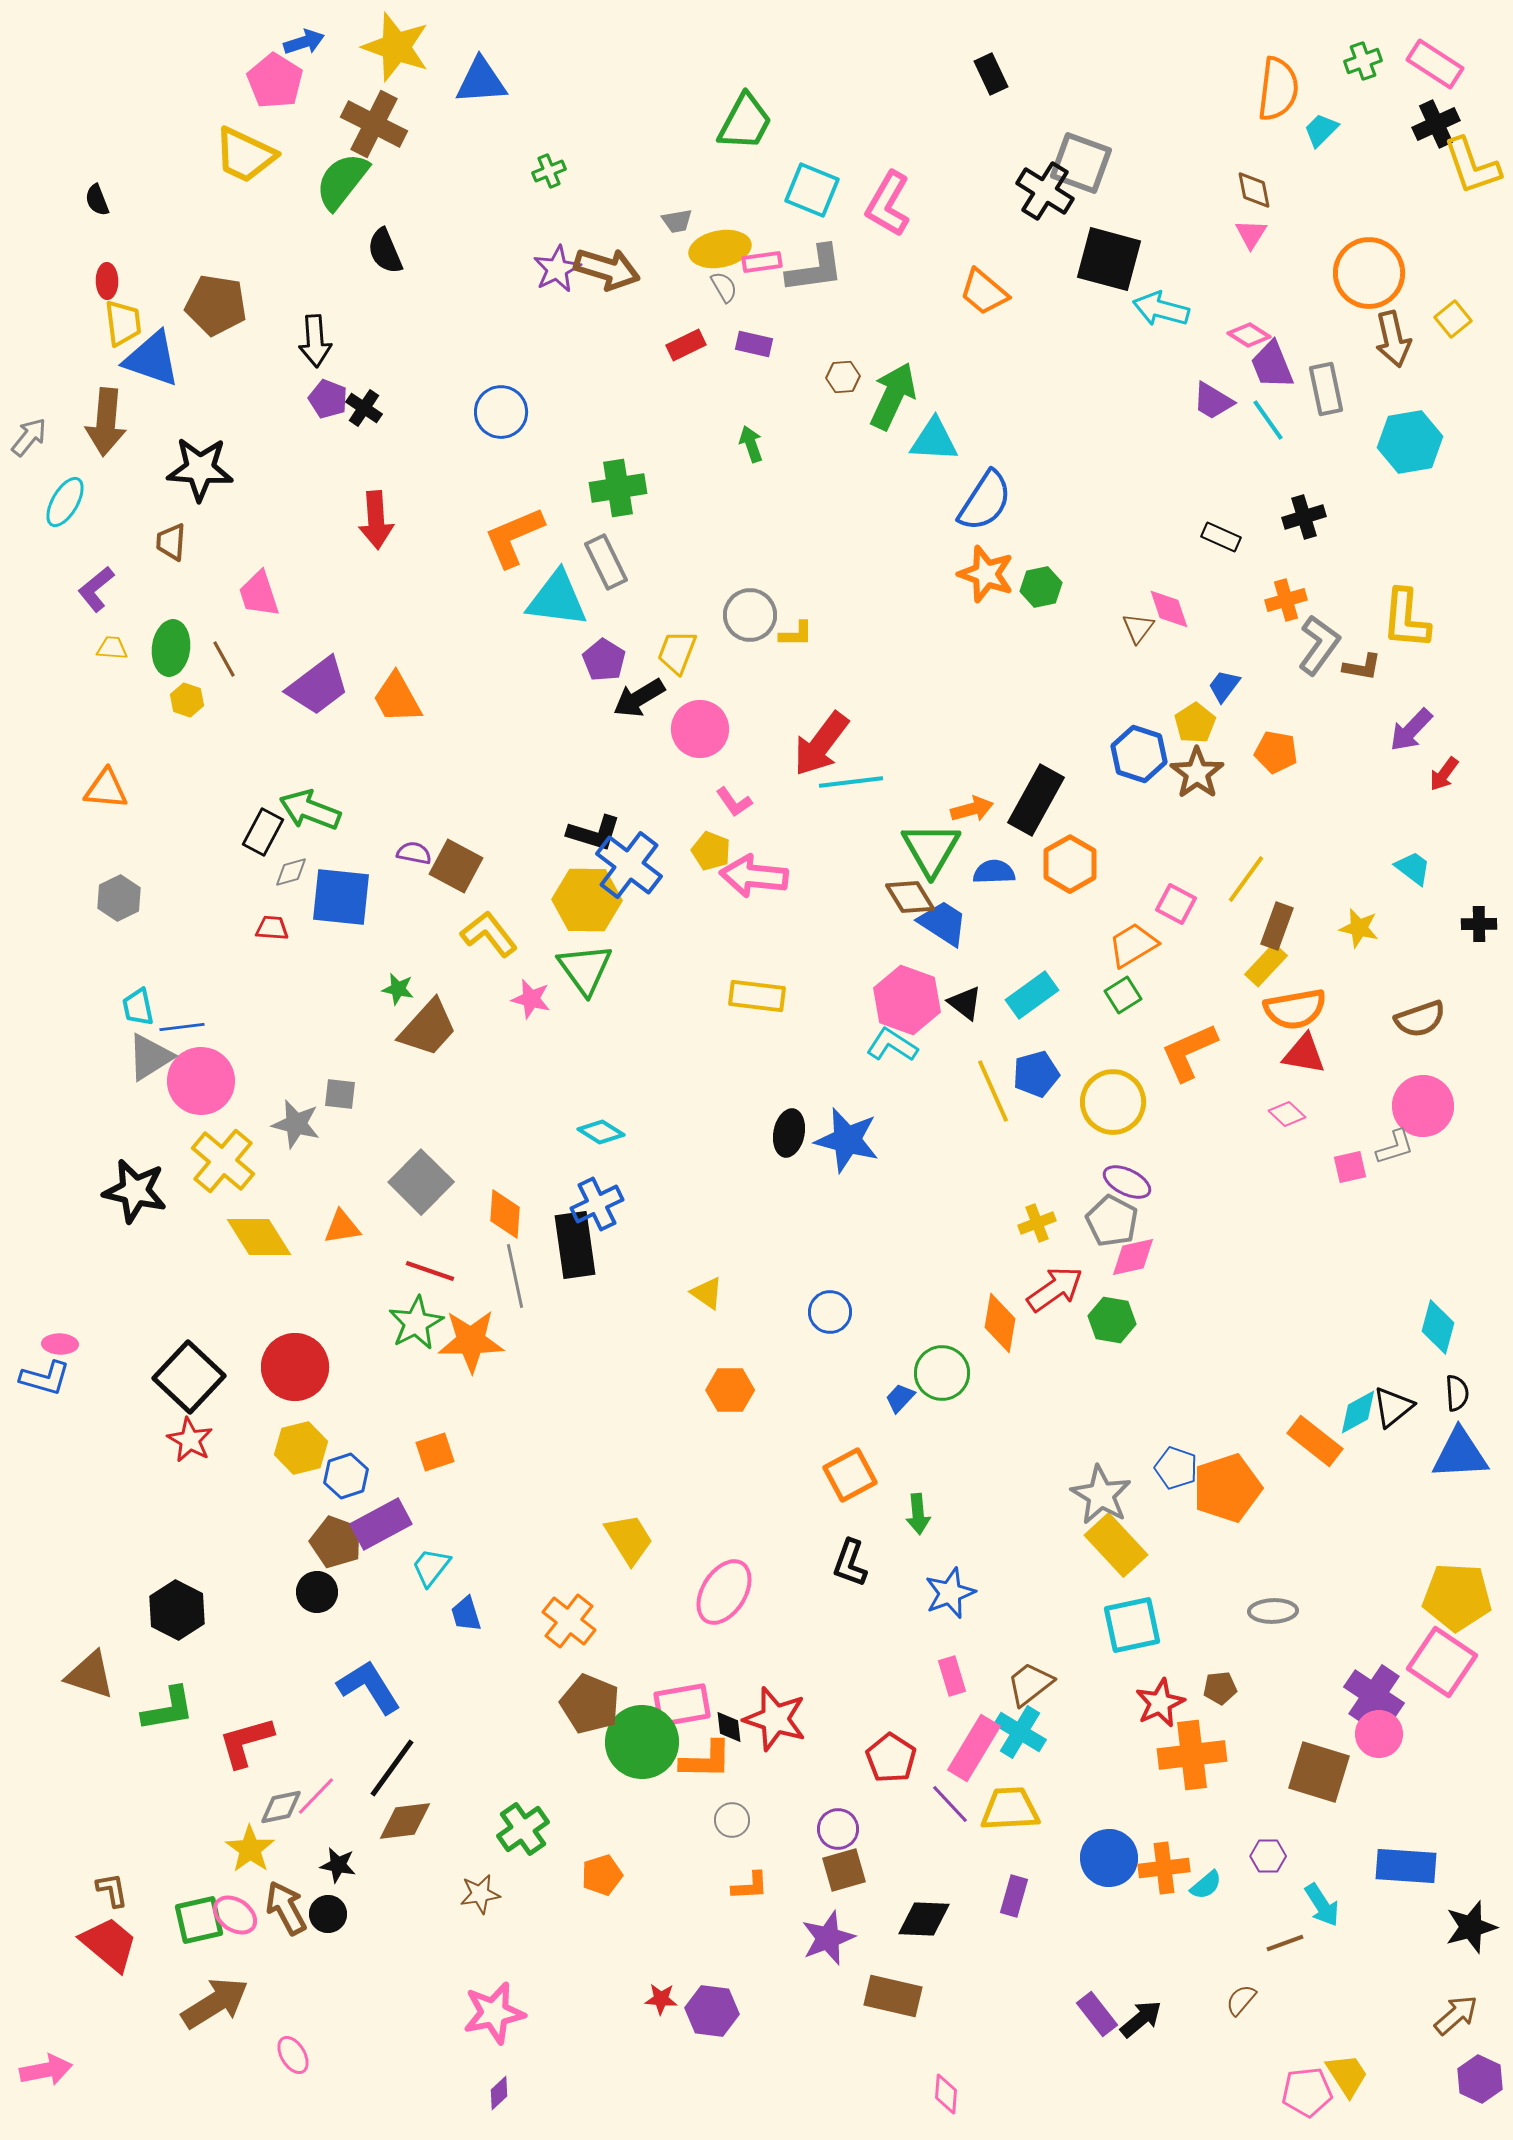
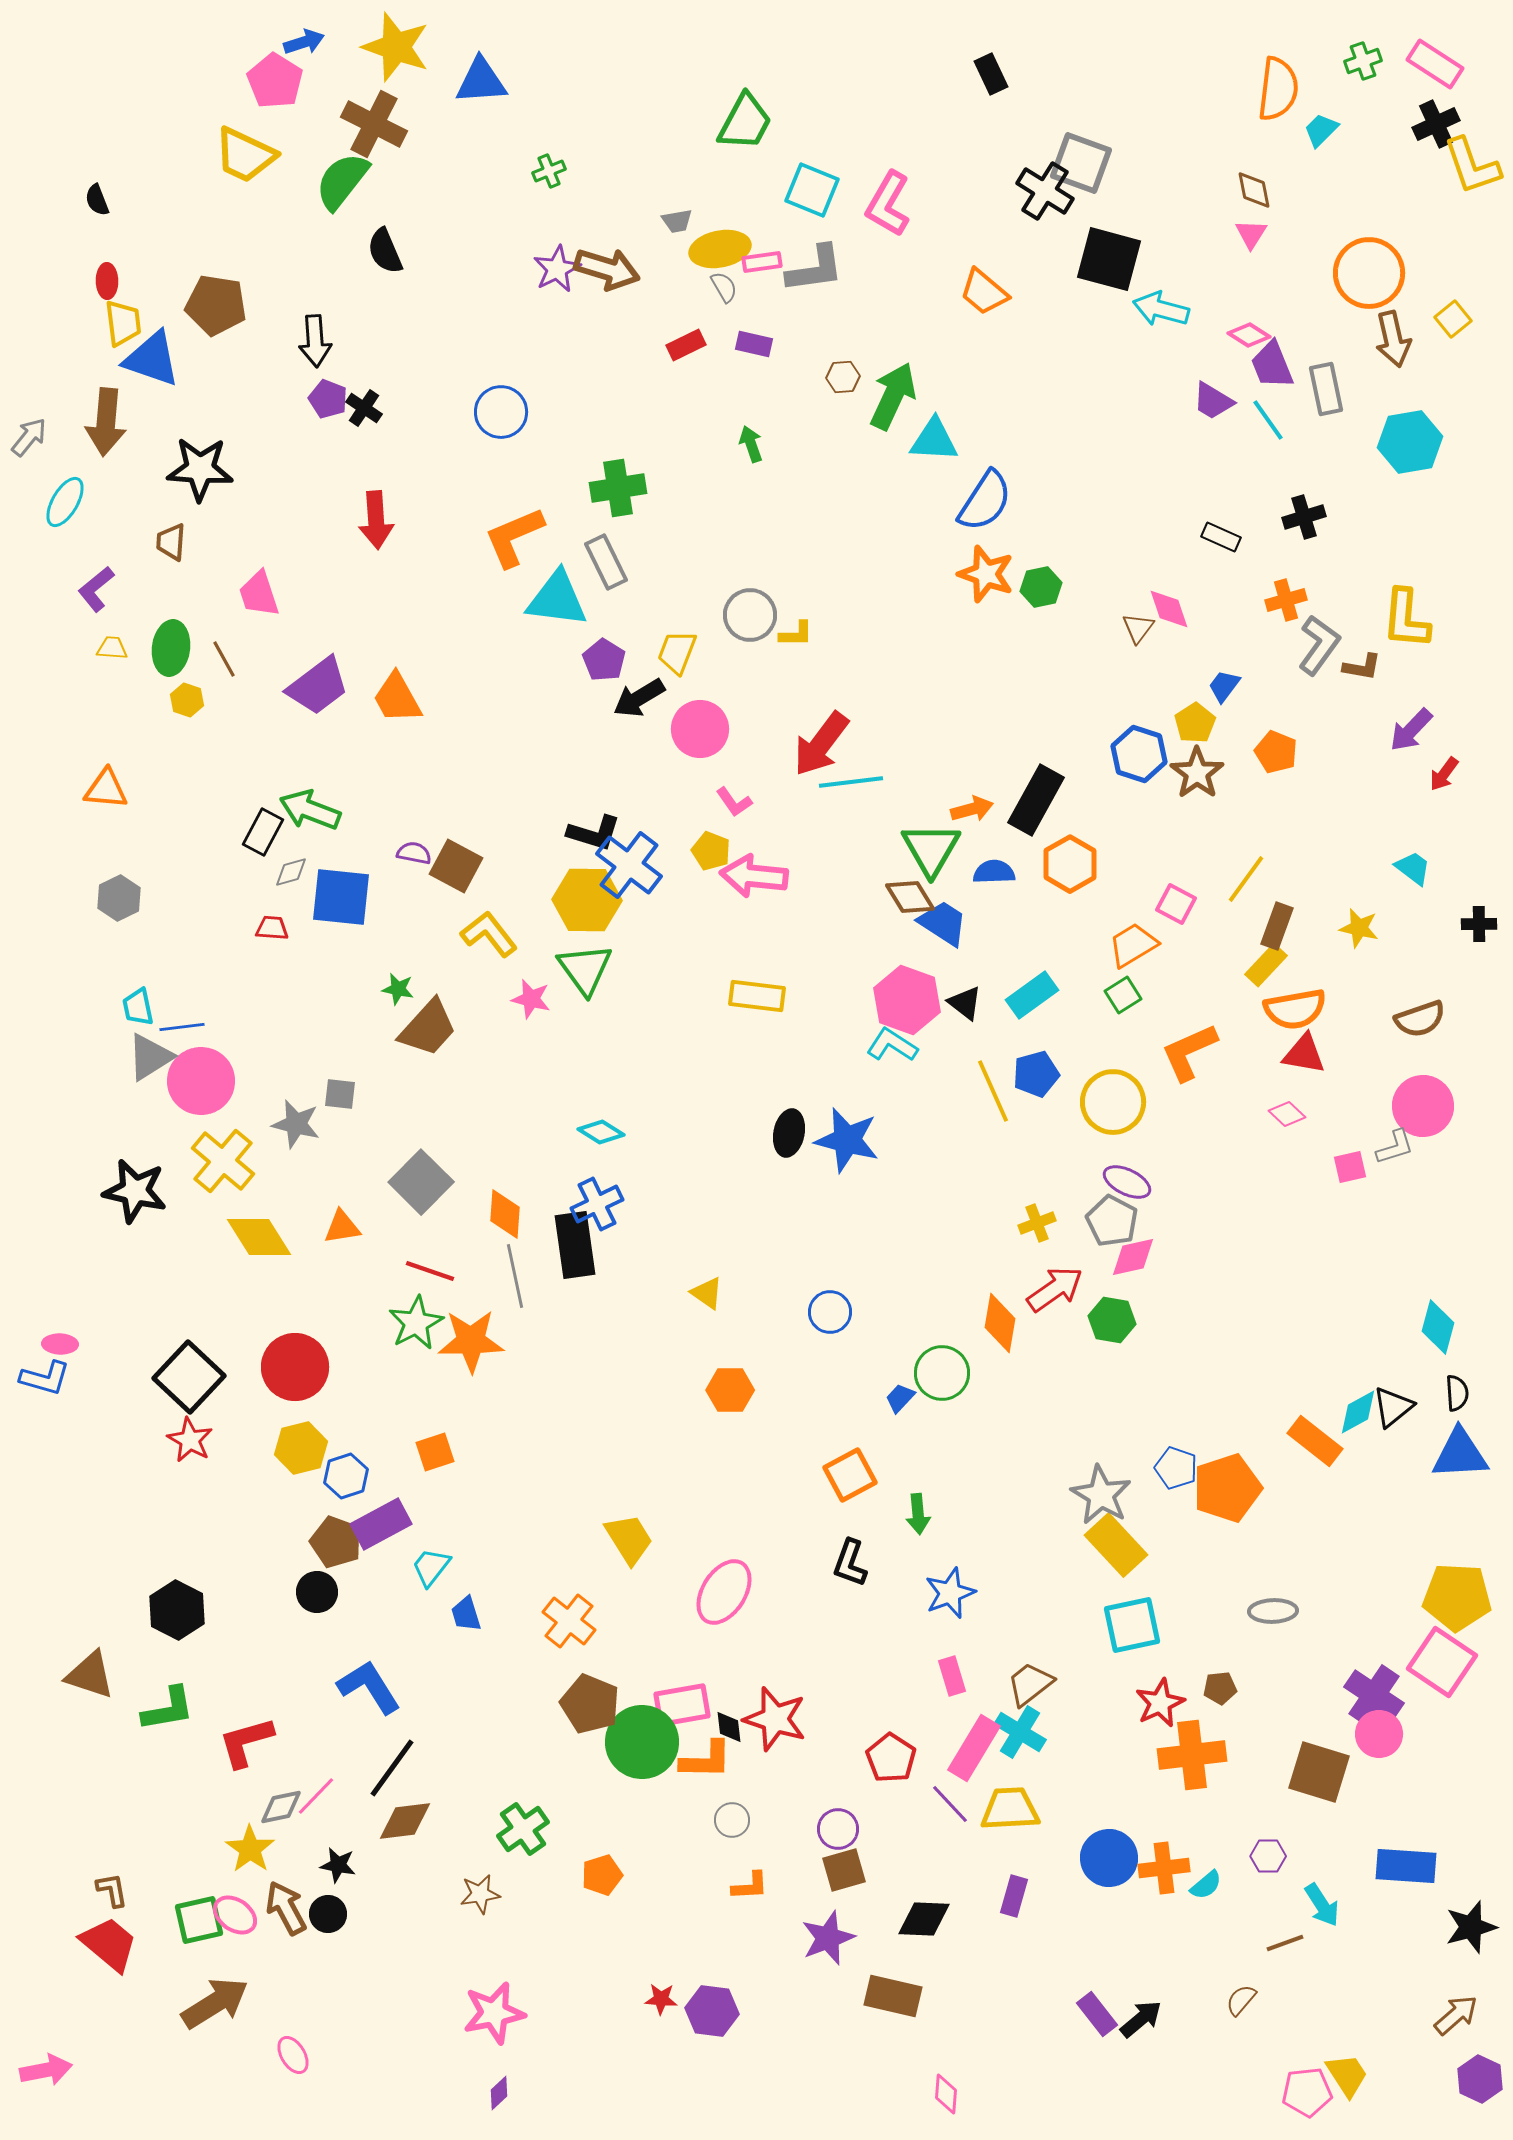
orange pentagon at (1276, 752): rotated 12 degrees clockwise
